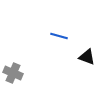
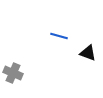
black triangle: moved 1 px right, 4 px up
